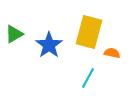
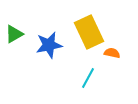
yellow rectangle: rotated 40 degrees counterclockwise
blue star: rotated 24 degrees clockwise
